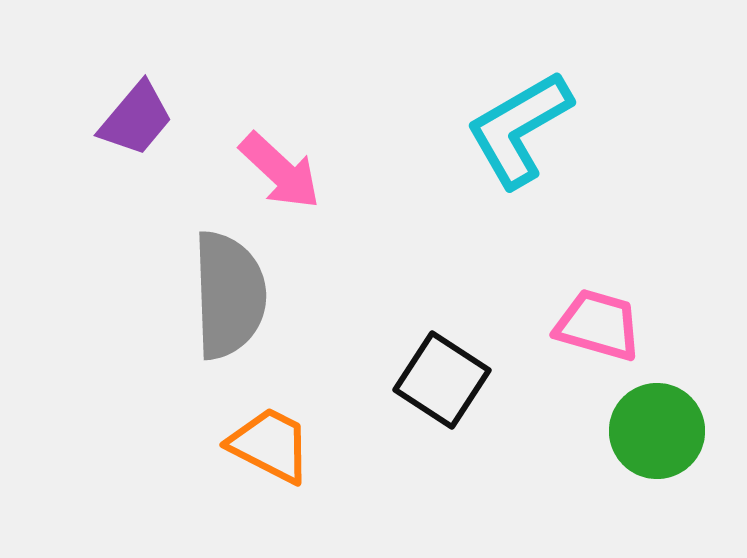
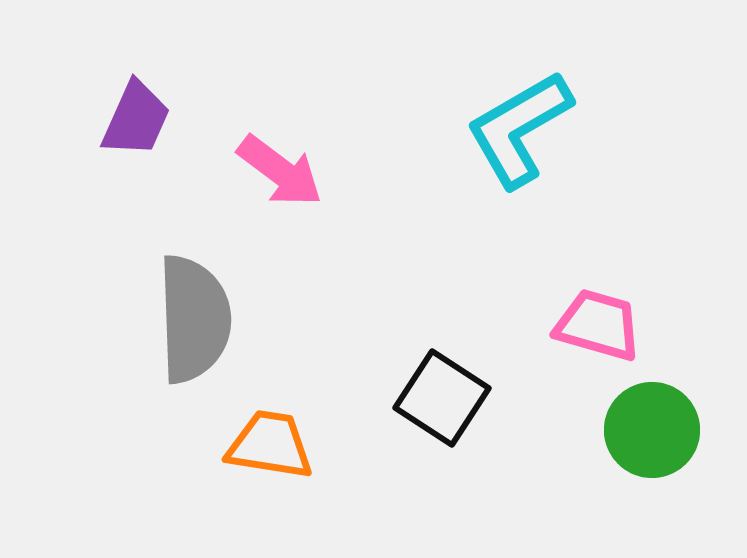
purple trapezoid: rotated 16 degrees counterclockwise
pink arrow: rotated 6 degrees counterclockwise
gray semicircle: moved 35 px left, 24 px down
black square: moved 18 px down
green circle: moved 5 px left, 1 px up
orange trapezoid: rotated 18 degrees counterclockwise
